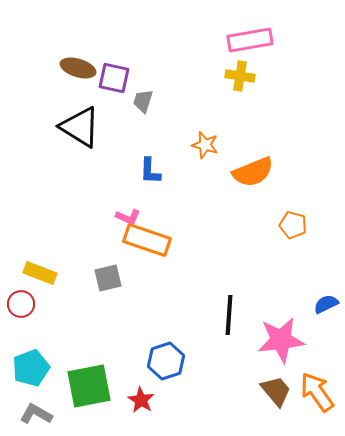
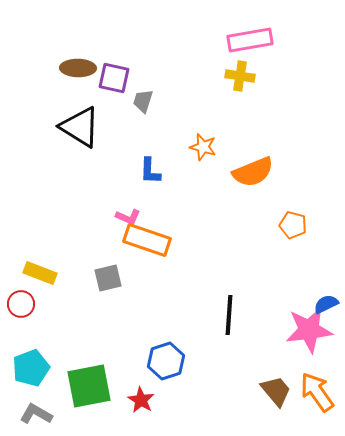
brown ellipse: rotated 16 degrees counterclockwise
orange star: moved 2 px left, 2 px down
pink star: moved 28 px right, 10 px up
